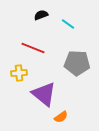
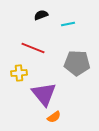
cyan line: rotated 48 degrees counterclockwise
purple triangle: rotated 12 degrees clockwise
orange semicircle: moved 7 px left
